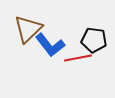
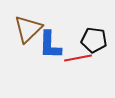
blue L-shape: rotated 40 degrees clockwise
